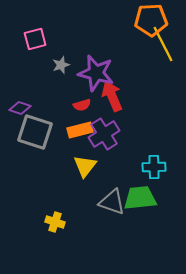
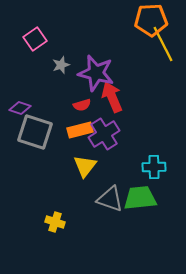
pink square: rotated 20 degrees counterclockwise
red arrow: moved 1 px down
gray triangle: moved 2 px left, 3 px up
